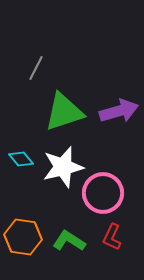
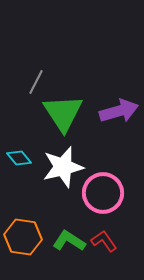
gray line: moved 14 px down
green triangle: moved 1 px left, 1 px down; rotated 45 degrees counterclockwise
cyan diamond: moved 2 px left, 1 px up
red L-shape: moved 8 px left, 4 px down; rotated 120 degrees clockwise
